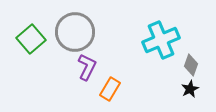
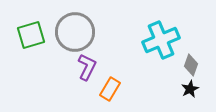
green square: moved 4 px up; rotated 24 degrees clockwise
